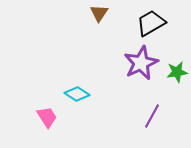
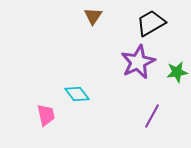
brown triangle: moved 6 px left, 3 px down
purple star: moved 3 px left, 1 px up
cyan diamond: rotated 20 degrees clockwise
pink trapezoid: moved 1 px left, 2 px up; rotated 20 degrees clockwise
